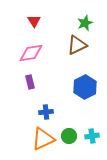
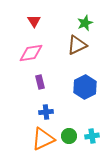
purple rectangle: moved 10 px right
